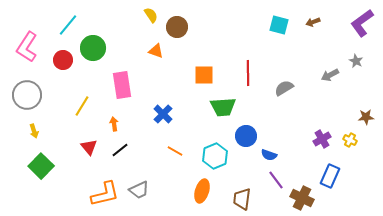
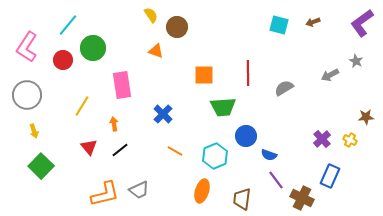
purple cross: rotated 12 degrees counterclockwise
